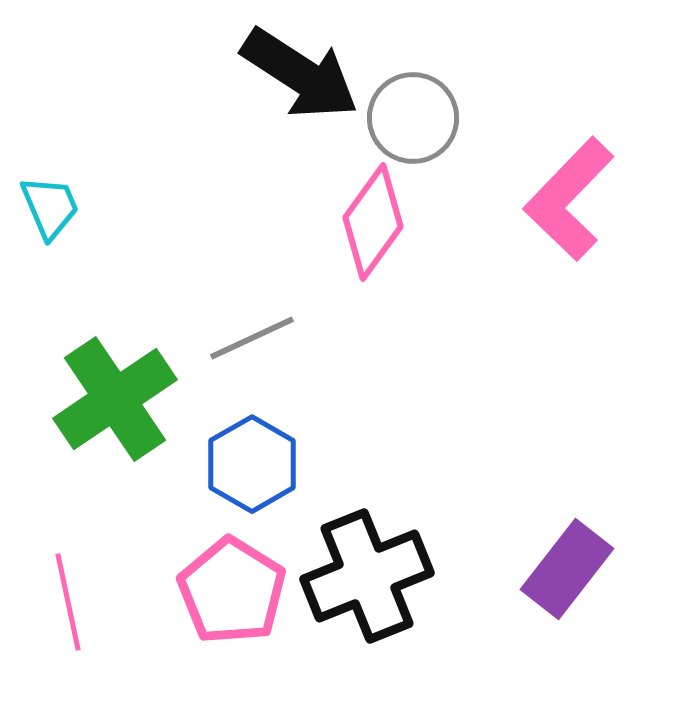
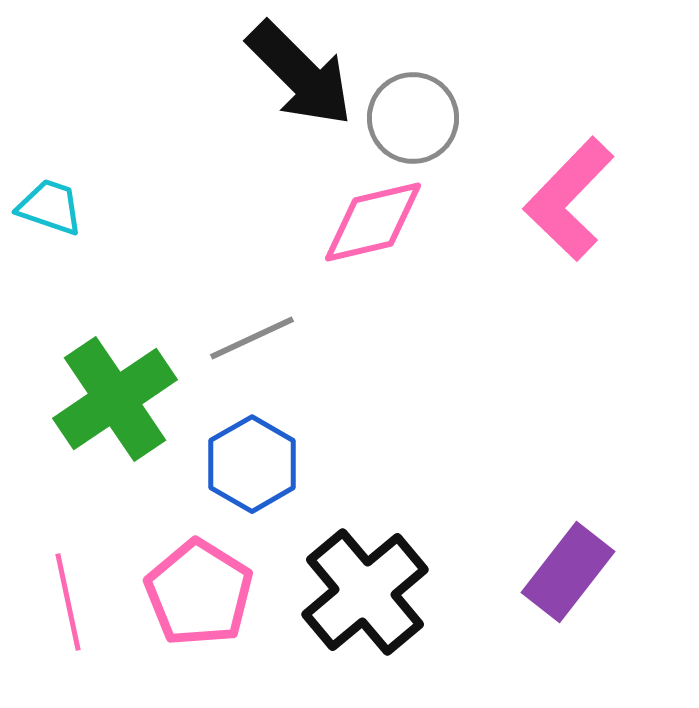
black arrow: rotated 12 degrees clockwise
cyan trapezoid: rotated 48 degrees counterclockwise
pink diamond: rotated 41 degrees clockwise
purple rectangle: moved 1 px right, 3 px down
black cross: moved 2 px left, 16 px down; rotated 18 degrees counterclockwise
pink pentagon: moved 33 px left, 2 px down
